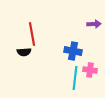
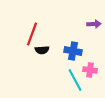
red line: rotated 30 degrees clockwise
black semicircle: moved 18 px right, 2 px up
cyan line: moved 2 px down; rotated 35 degrees counterclockwise
